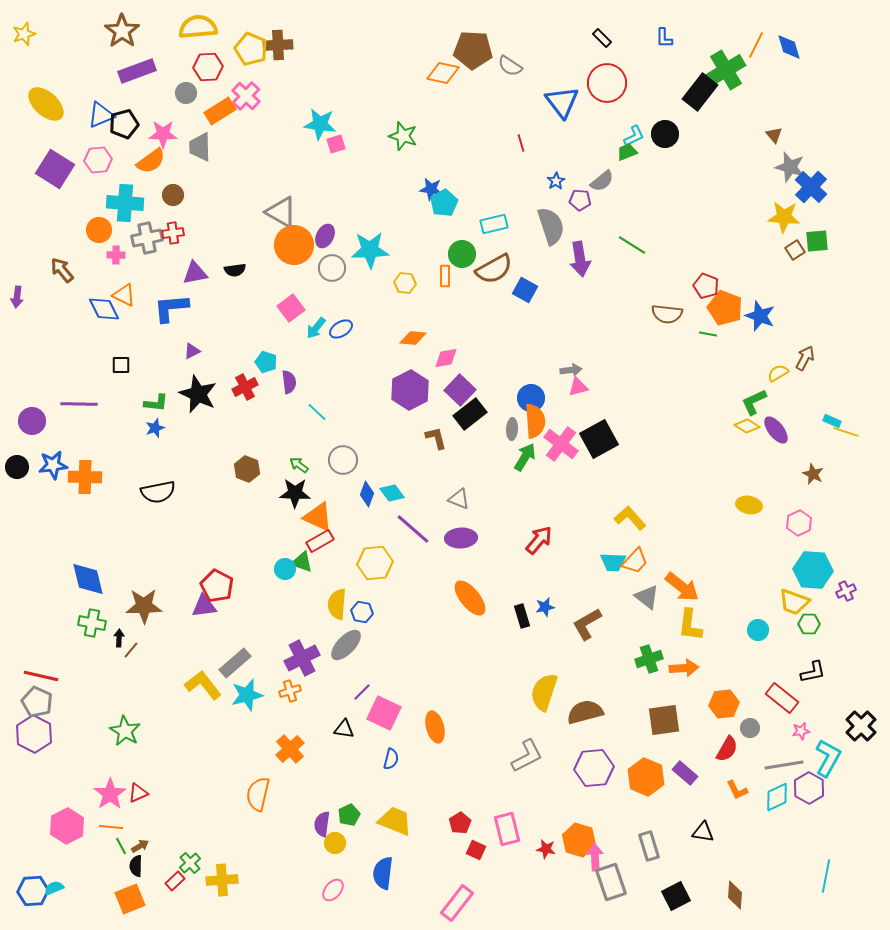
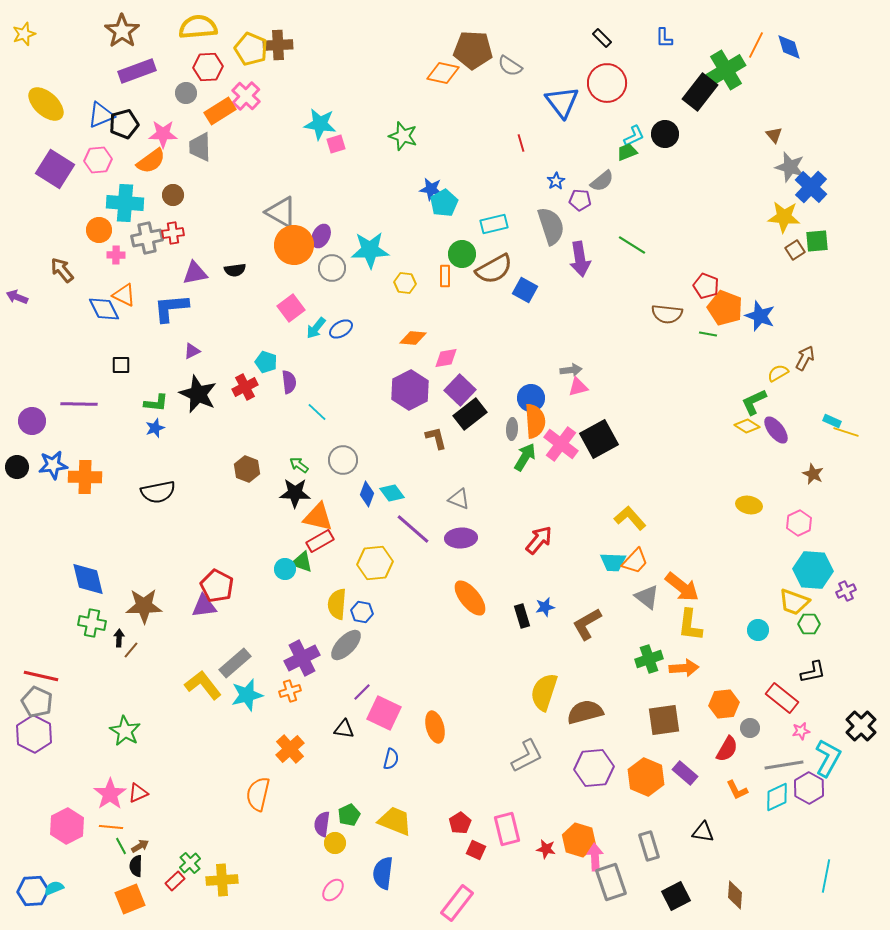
purple ellipse at (325, 236): moved 4 px left
purple arrow at (17, 297): rotated 105 degrees clockwise
orange triangle at (318, 517): rotated 12 degrees counterclockwise
